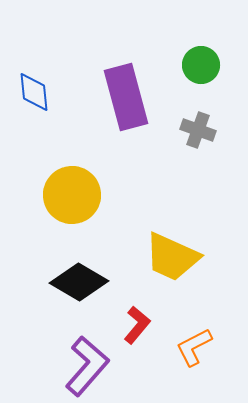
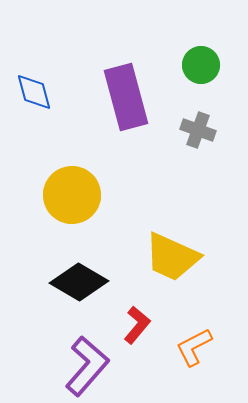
blue diamond: rotated 9 degrees counterclockwise
